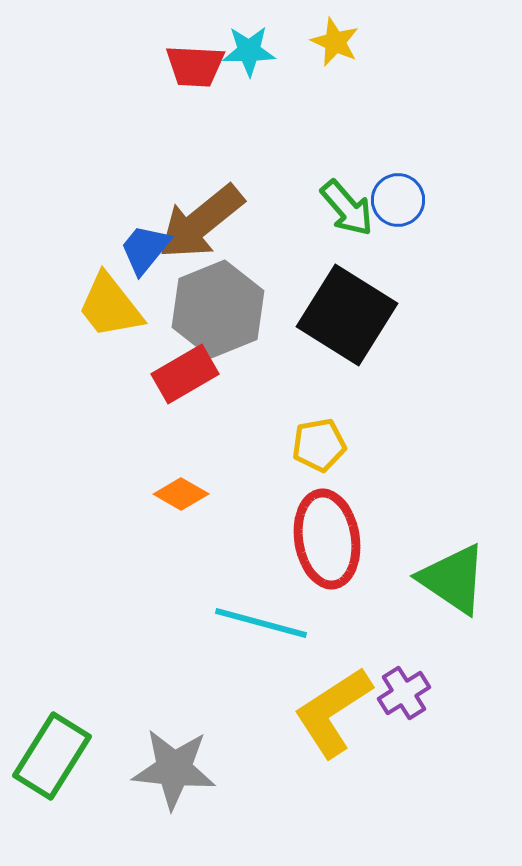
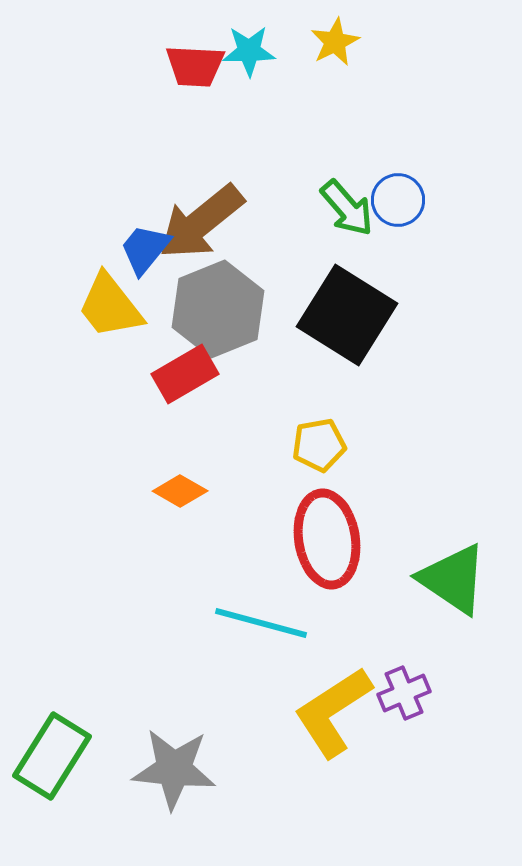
yellow star: rotated 21 degrees clockwise
orange diamond: moved 1 px left, 3 px up
purple cross: rotated 9 degrees clockwise
